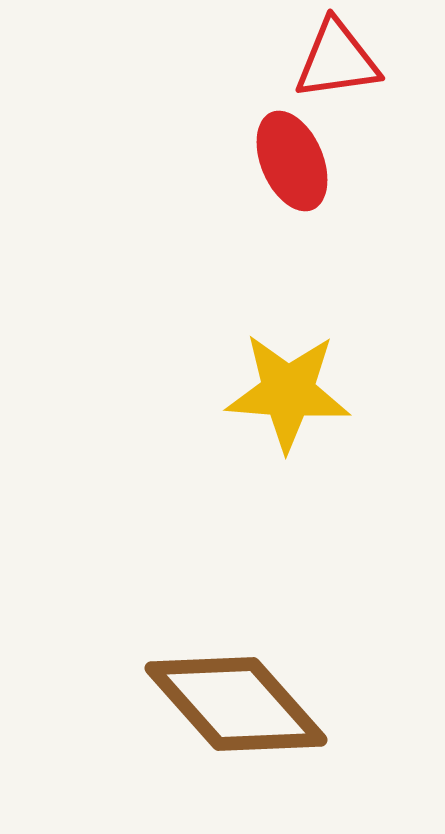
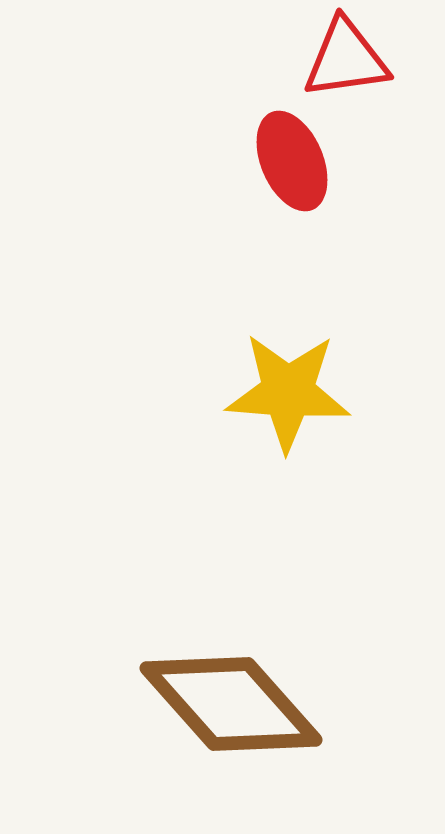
red triangle: moved 9 px right, 1 px up
brown diamond: moved 5 px left
